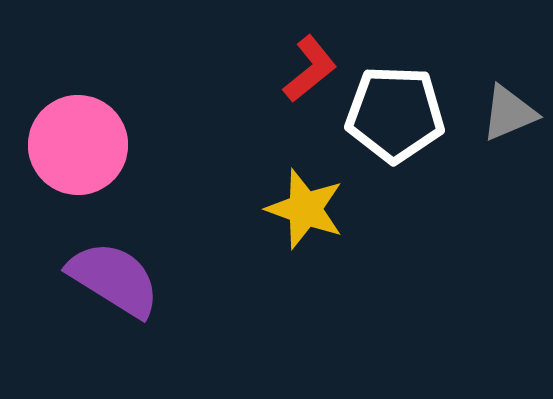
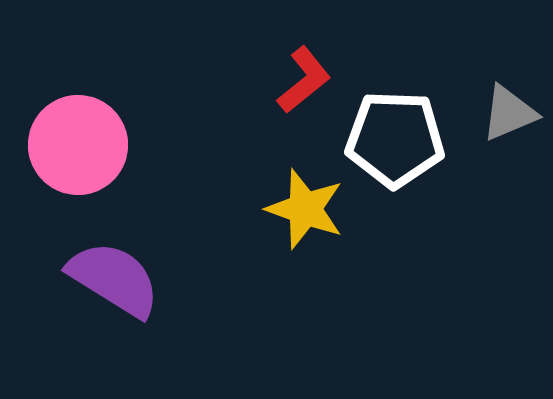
red L-shape: moved 6 px left, 11 px down
white pentagon: moved 25 px down
